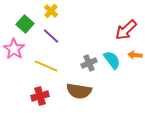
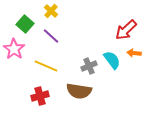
orange arrow: moved 1 px left, 2 px up
gray cross: moved 3 px down
